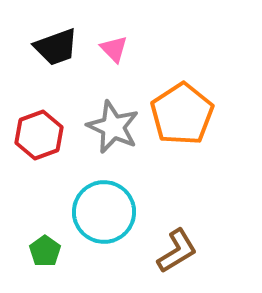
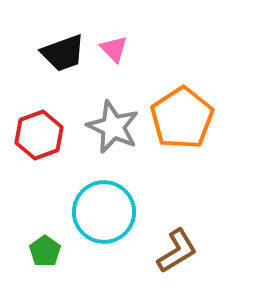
black trapezoid: moved 7 px right, 6 px down
orange pentagon: moved 4 px down
